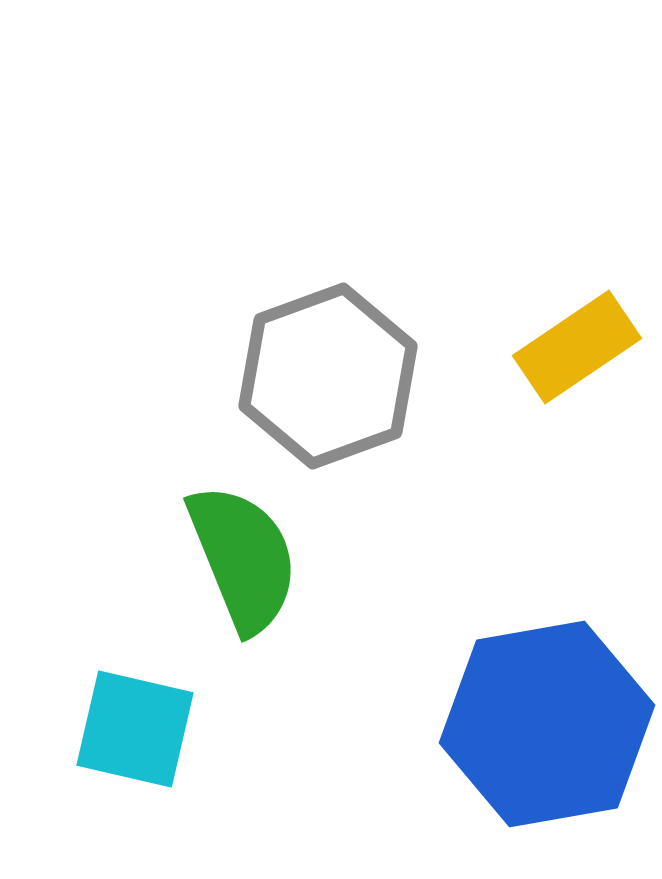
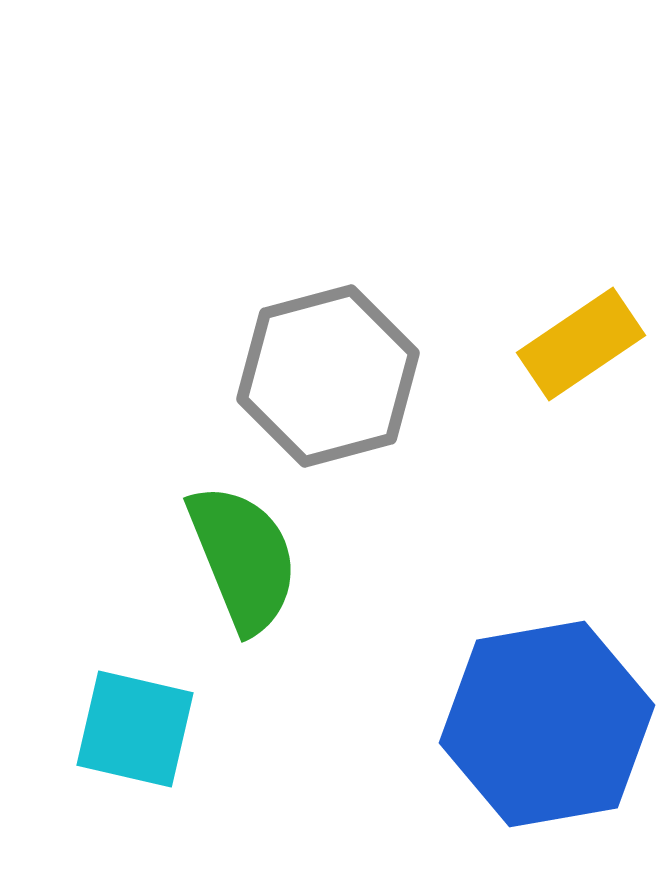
yellow rectangle: moved 4 px right, 3 px up
gray hexagon: rotated 5 degrees clockwise
